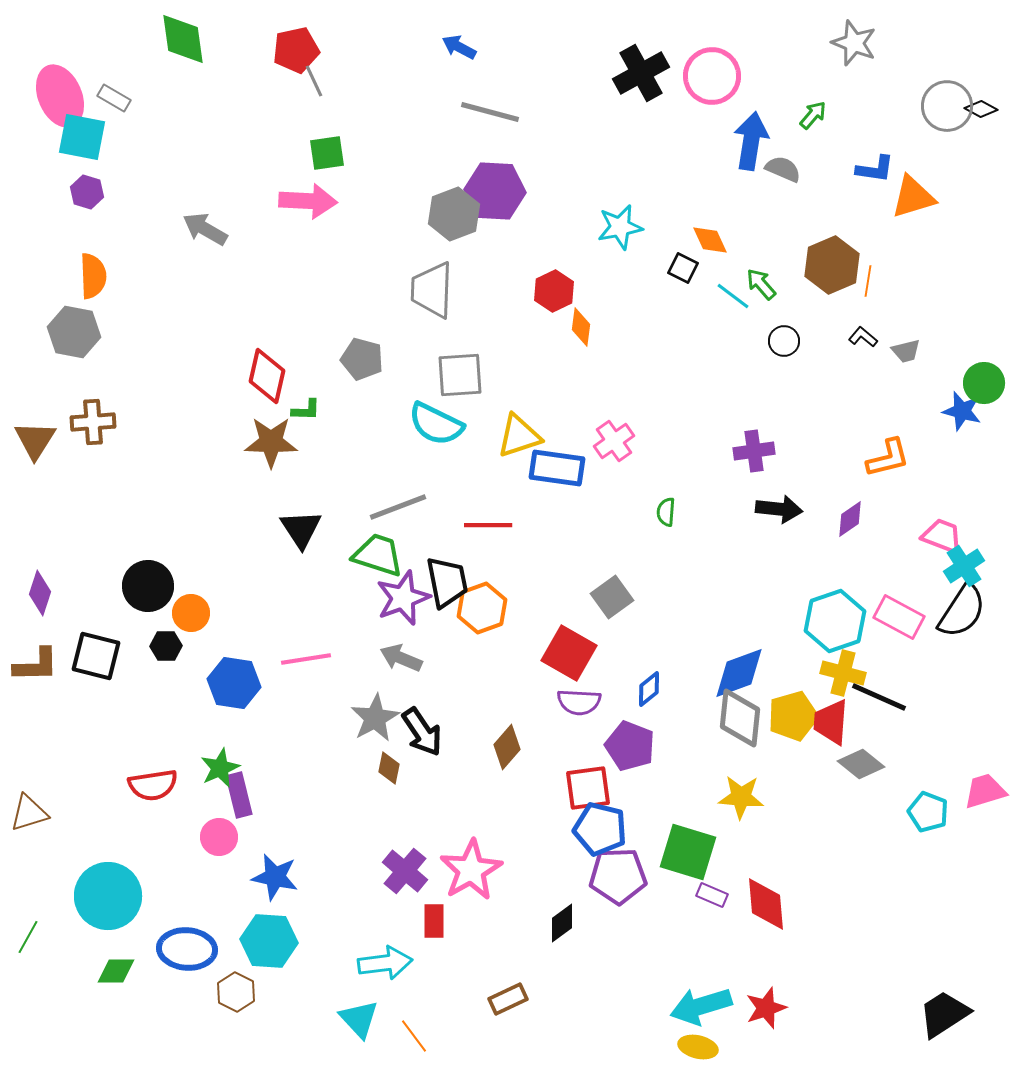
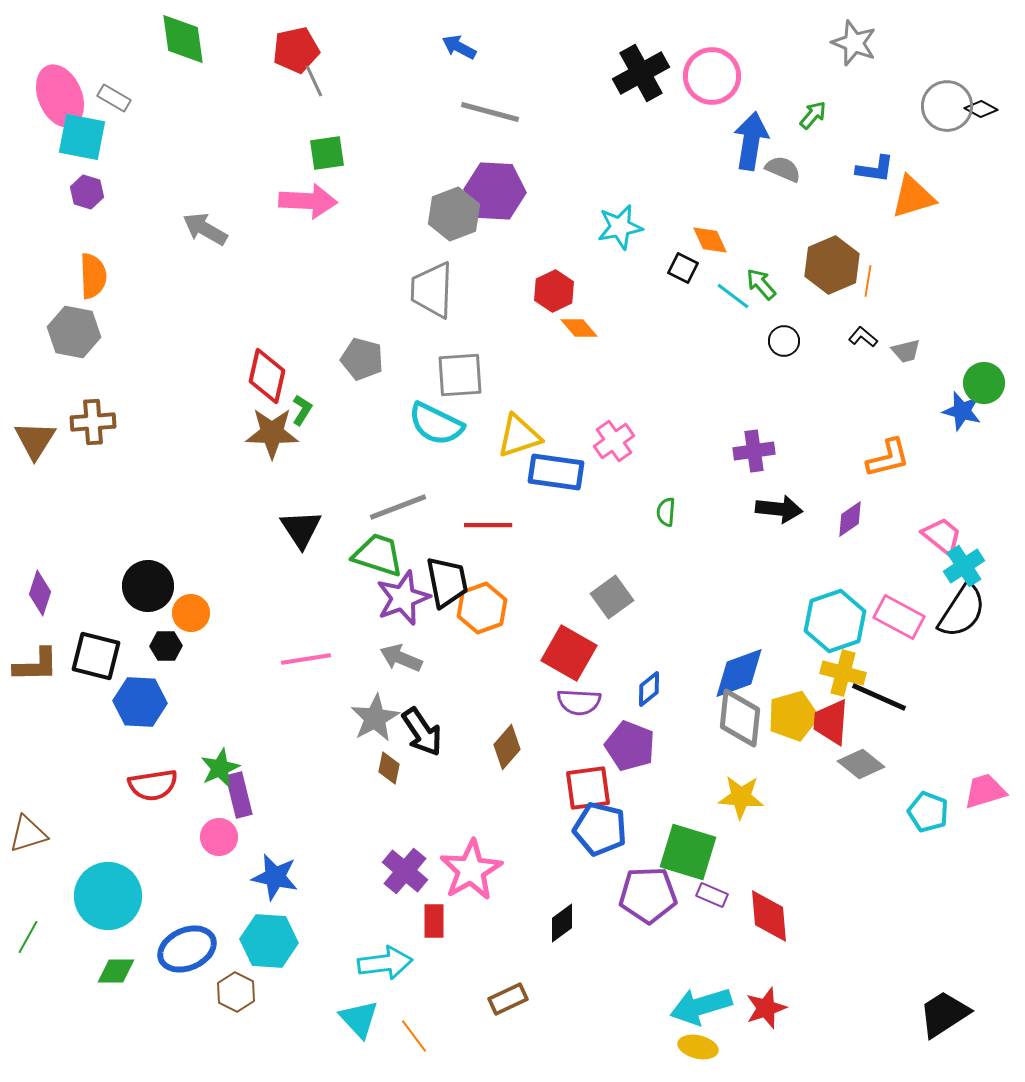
orange diamond at (581, 327): moved 2 px left, 1 px down; rotated 48 degrees counterclockwise
green L-shape at (306, 410): moved 4 px left; rotated 60 degrees counterclockwise
brown star at (271, 442): moved 1 px right, 9 px up
blue rectangle at (557, 468): moved 1 px left, 4 px down
pink trapezoid at (942, 536): rotated 18 degrees clockwise
blue hexagon at (234, 683): moved 94 px left, 19 px down; rotated 6 degrees counterclockwise
brown triangle at (29, 813): moved 1 px left, 21 px down
purple pentagon at (618, 876): moved 30 px right, 19 px down
red diamond at (766, 904): moved 3 px right, 12 px down
blue ellipse at (187, 949): rotated 28 degrees counterclockwise
